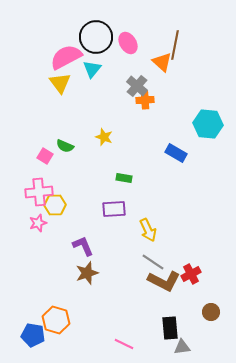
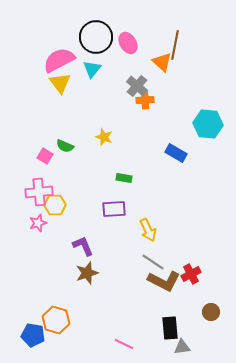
pink semicircle: moved 7 px left, 3 px down
